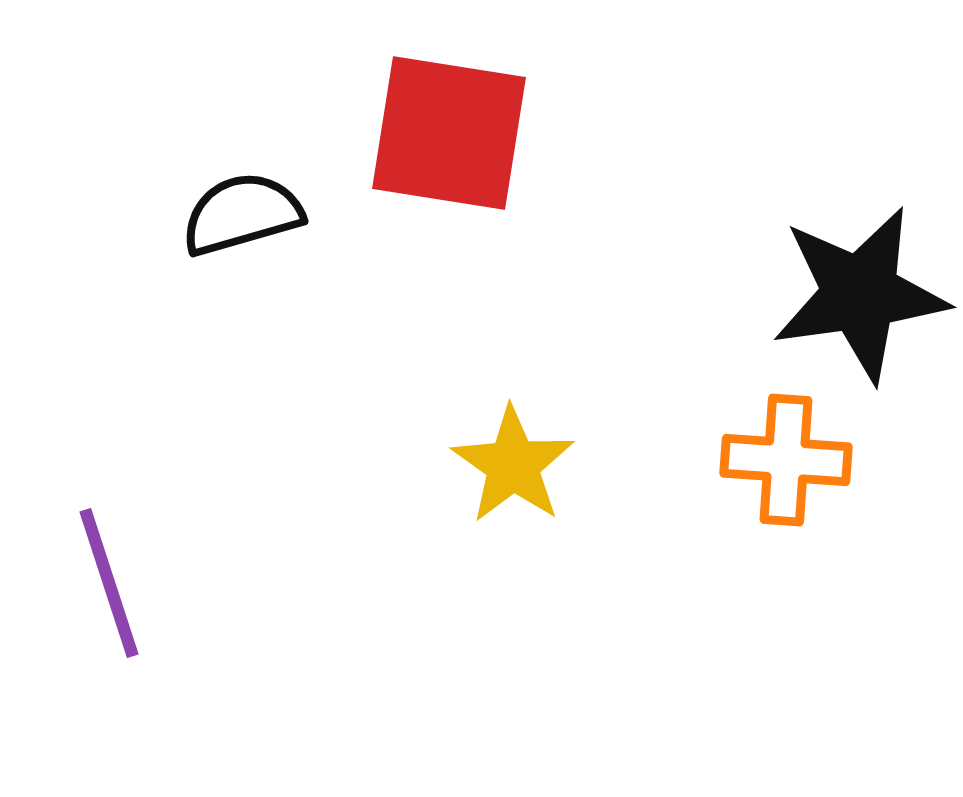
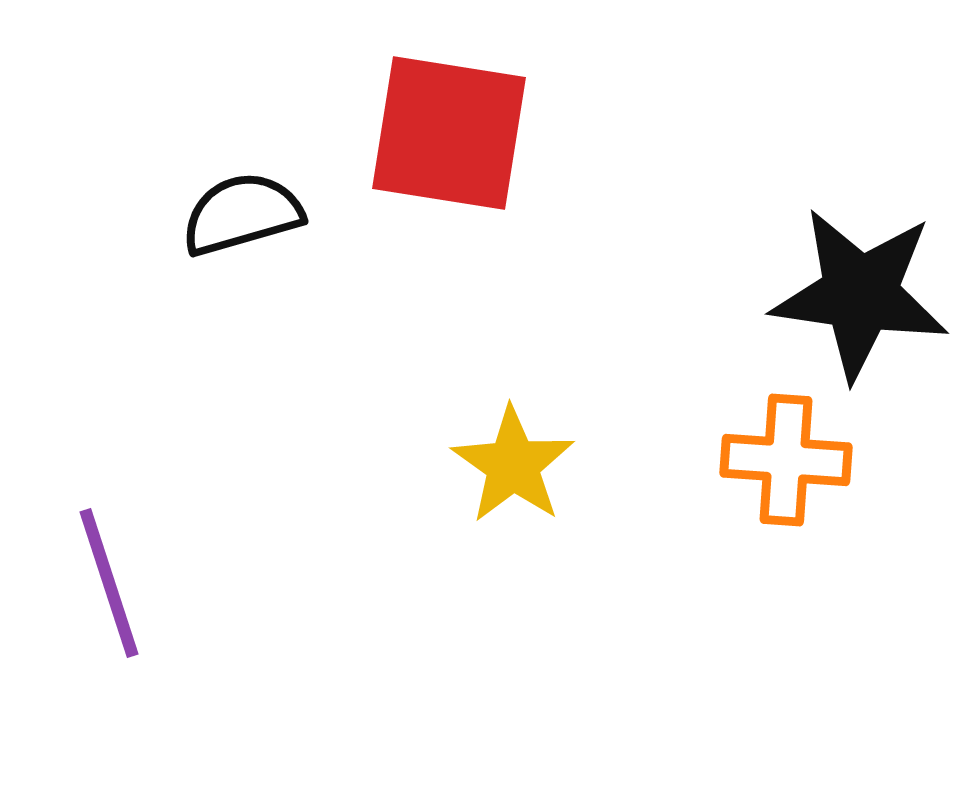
black star: rotated 16 degrees clockwise
